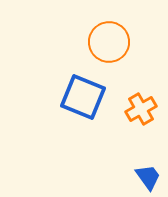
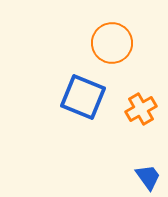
orange circle: moved 3 px right, 1 px down
